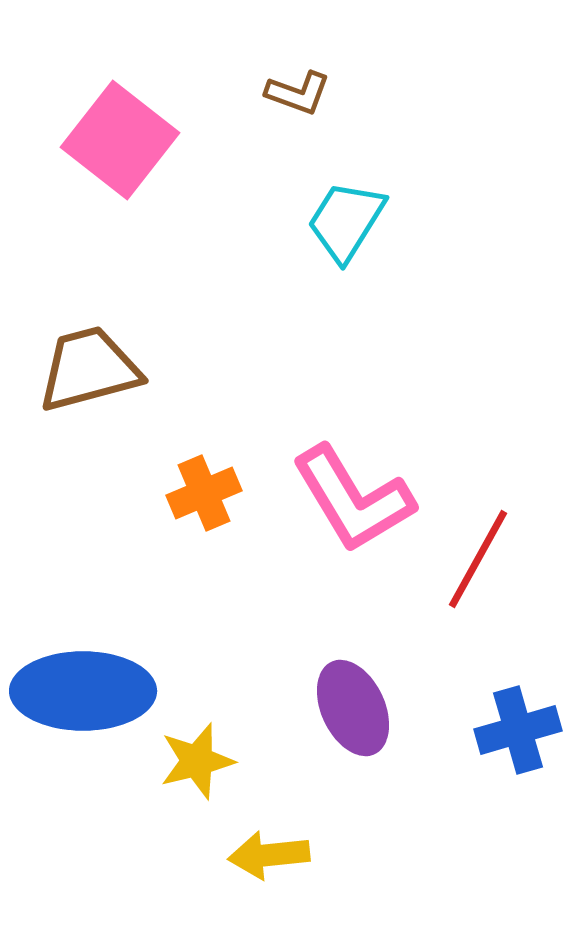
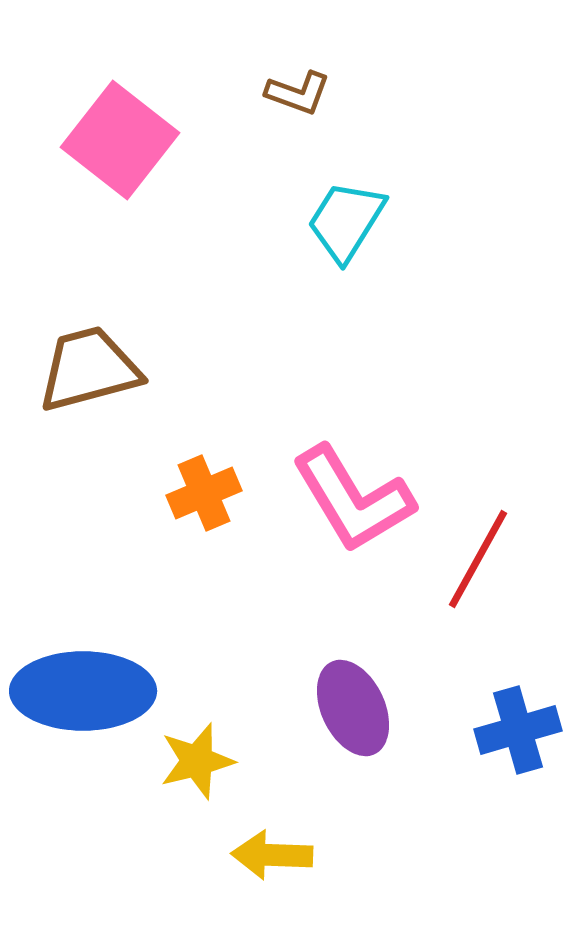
yellow arrow: moved 3 px right; rotated 8 degrees clockwise
